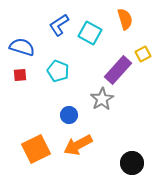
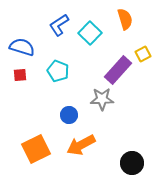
cyan square: rotated 15 degrees clockwise
gray star: rotated 30 degrees clockwise
orange arrow: moved 3 px right
